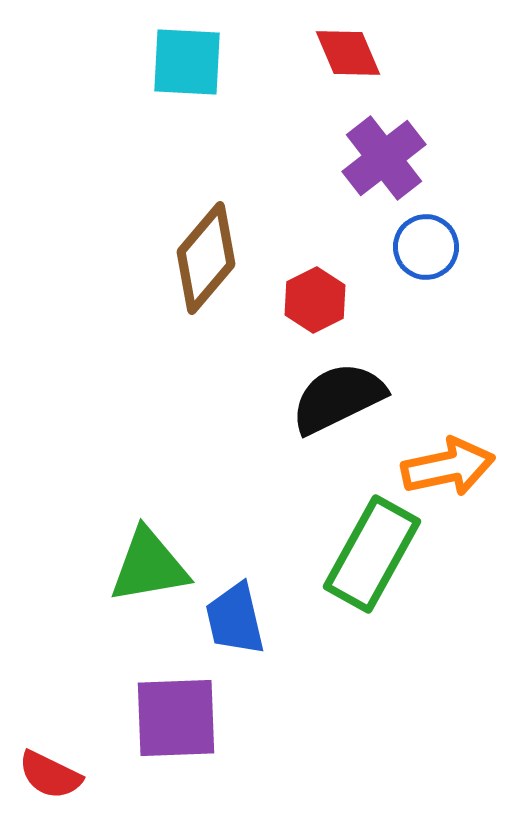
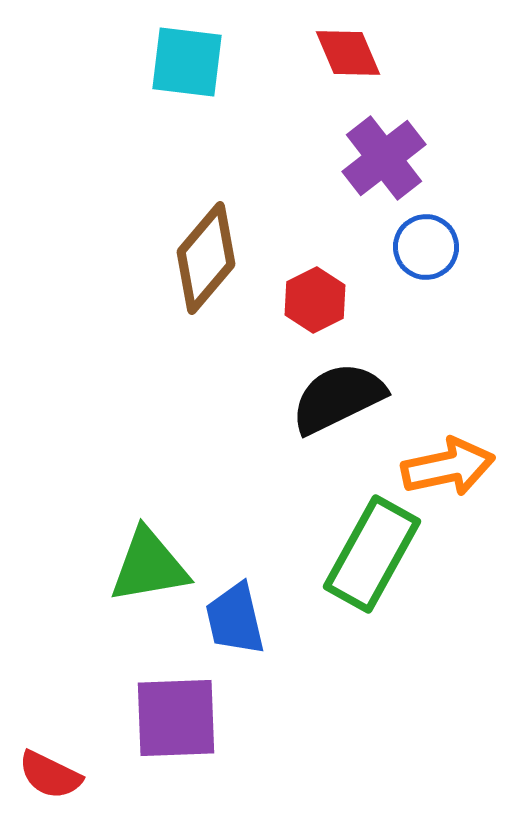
cyan square: rotated 4 degrees clockwise
